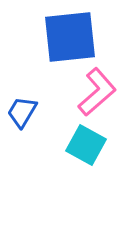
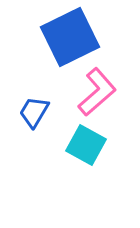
blue square: rotated 20 degrees counterclockwise
blue trapezoid: moved 12 px right
